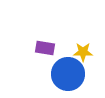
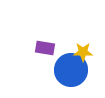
blue circle: moved 3 px right, 4 px up
